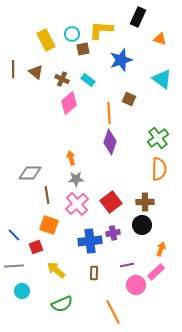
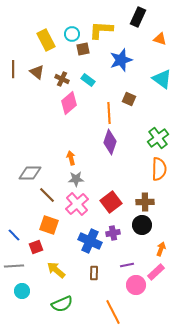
brown triangle at (36, 72): moved 1 px right
brown line at (47, 195): rotated 36 degrees counterclockwise
blue cross at (90, 241): rotated 30 degrees clockwise
